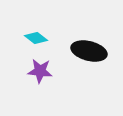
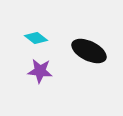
black ellipse: rotated 12 degrees clockwise
